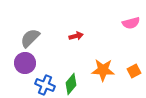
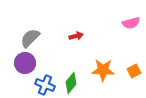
green diamond: moved 1 px up
